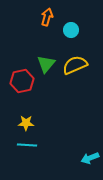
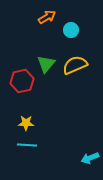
orange arrow: rotated 42 degrees clockwise
